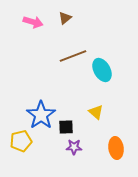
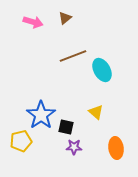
black square: rotated 14 degrees clockwise
